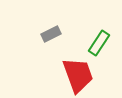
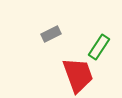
green rectangle: moved 4 px down
